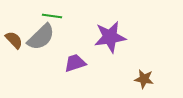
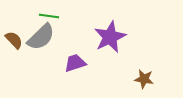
green line: moved 3 px left
purple star: rotated 16 degrees counterclockwise
